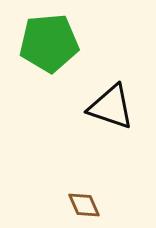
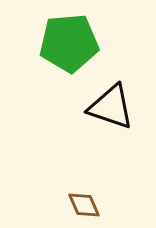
green pentagon: moved 20 px right
